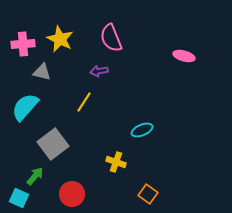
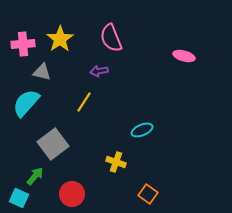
yellow star: rotated 12 degrees clockwise
cyan semicircle: moved 1 px right, 4 px up
